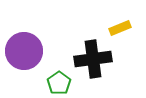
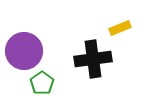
green pentagon: moved 17 px left
